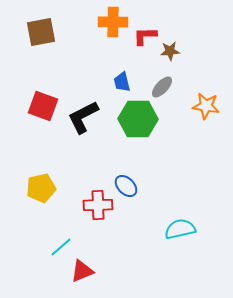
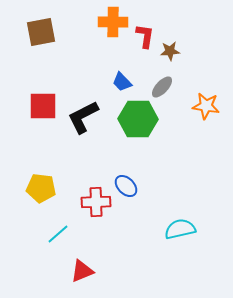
red L-shape: rotated 100 degrees clockwise
blue trapezoid: rotated 30 degrees counterclockwise
red square: rotated 20 degrees counterclockwise
yellow pentagon: rotated 20 degrees clockwise
red cross: moved 2 px left, 3 px up
cyan line: moved 3 px left, 13 px up
